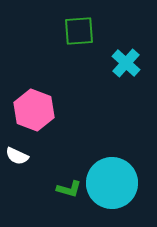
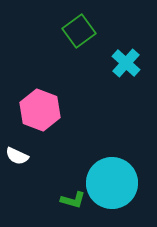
green square: rotated 32 degrees counterclockwise
pink hexagon: moved 6 px right
green L-shape: moved 4 px right, 11 px down
